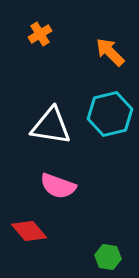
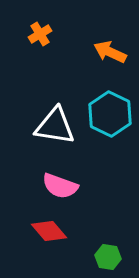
orange arrow: rotated 20 degrees counterclockwise
cyan hexagon: rotated 21 degrees counterclockwise
white triangle: moved 4 px right
pink semicircle: moved 2 px right
red diamond: moved 20 px right
